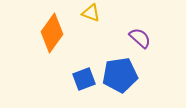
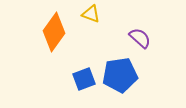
yellow triangle: moved 1 px down
orange diamond: moved 2 px right, 1 px up
